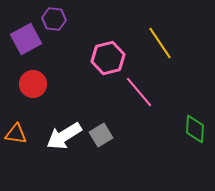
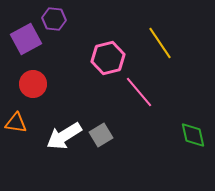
green diamond: moved 2 px left, 6 px down; rotated 16 degrees counterclockwise
orange triangle: moved 11 px up
